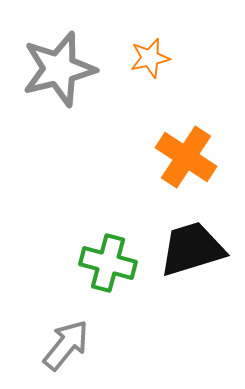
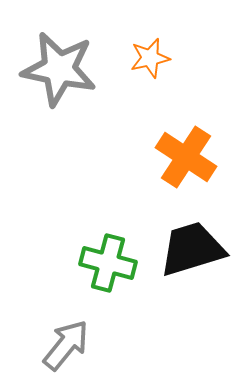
gray star: rotated 26 degrees clockwise
